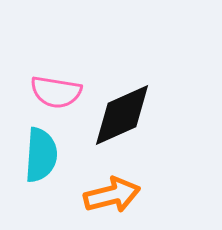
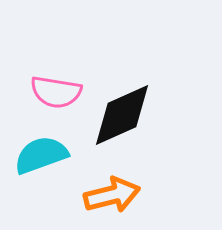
cyan semicircle: rotated 114 degrees counterclockwise
